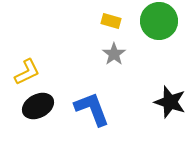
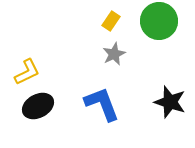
yellow rectangle: rotated 72 degrees counterclockwise
gray star: rotated 10 degrees clockwise
blue L-shape: moved 10 px right, 5 px up
